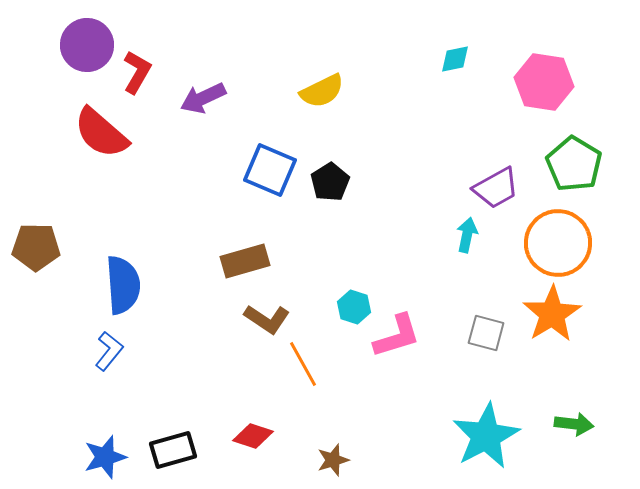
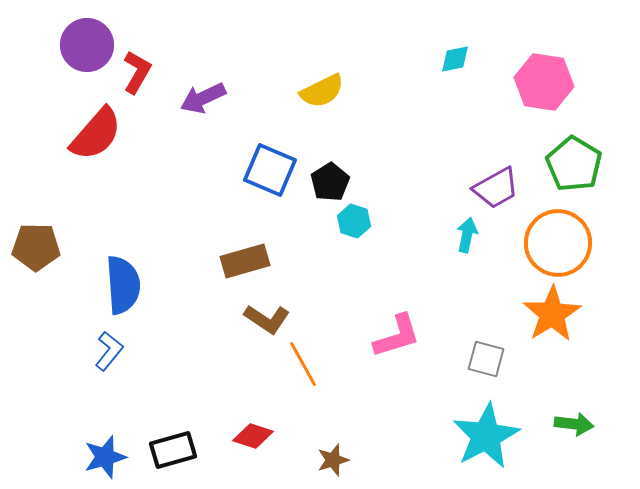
red semicircle: moved 5 px left, 1 px down; rotated 90 degrees counterclockwise
cyan hexagon: moved 86 px up
gray square: moved 26 px down
